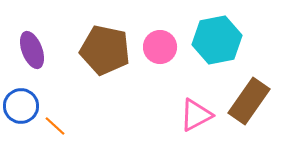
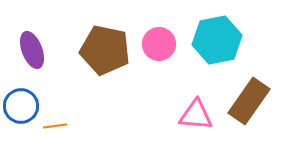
pink circle: moved 1 px left, 3 px up
pink triangle: rotated 33 degrees clockwise
orange line: rotated 50 degrees counterclockwise
